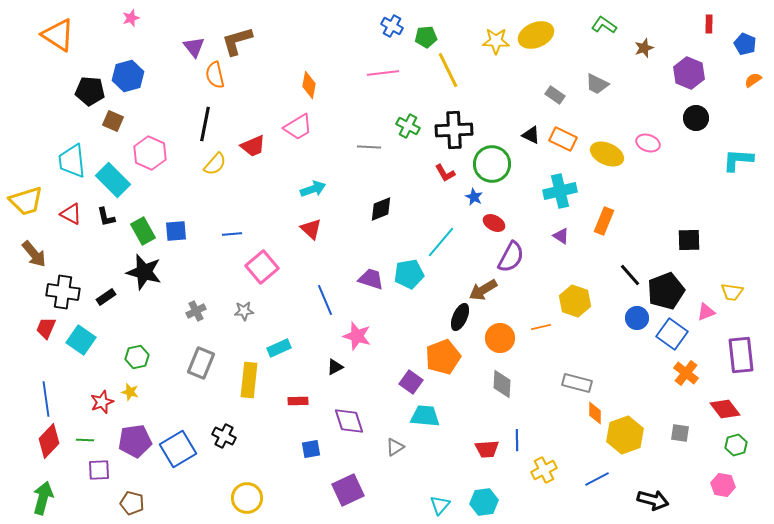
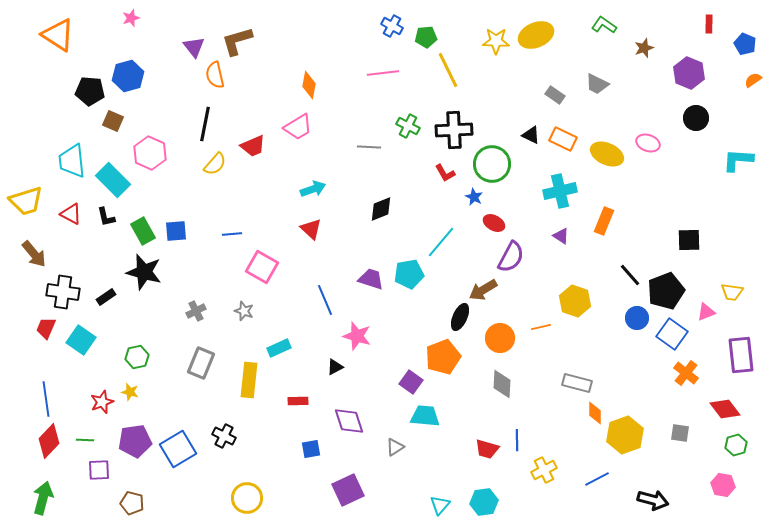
pink square at (262, 267): rotated 20 degrees counterclockwise
gray star at (244, 311): rotated 24 degrees clockwise
red trapezoid at (487, 449): rotated 20 degrees clockwise
